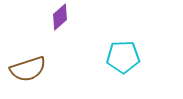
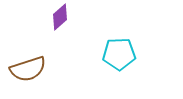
cyan pentagon: moved 4 px left, 3 px up
